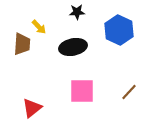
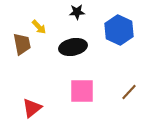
brown trapezoid: rotated 15 degrees counterclockwise
